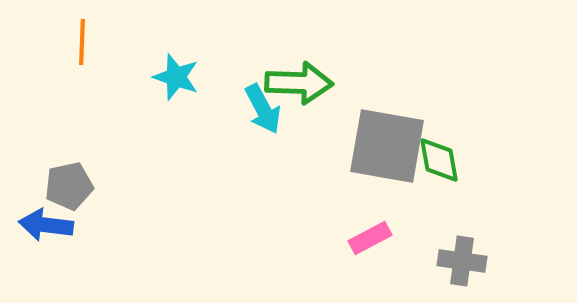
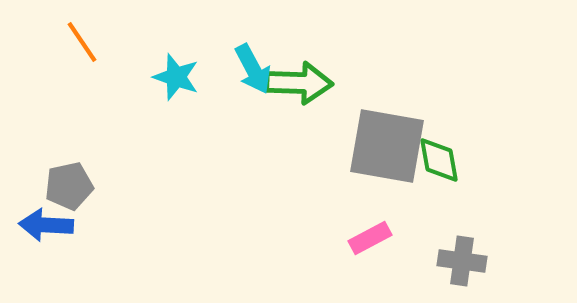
orange line: rotated 36 degrees counterclockwise
cyan arrow: moved 10 px left, 40 px up
blue arrow: rotated 4 degrees counterclockwise
